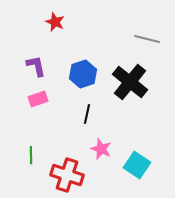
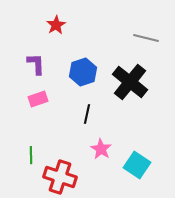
red star: moved 1 px right, 3 px down; rotated 18 degrees clockwise
gray line: moved 1 px left, 1 px up
purple L-shape: moved 2 px up; rotated 10 degrees clockwise
blue hexagon: moved 2 px up
pink star: rotated 10 degrees clockwise
red cross: moved 7 px left, 2 px down
